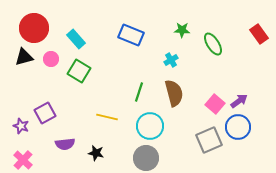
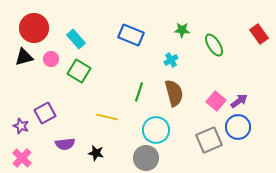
green ellipse: moved 1 px right, 1 px down
pink square: moved 1 px right, 3 px up
cyan circle: moved 6 px right, 4 px down
pink cross: moved 1 px left, 2 px up
